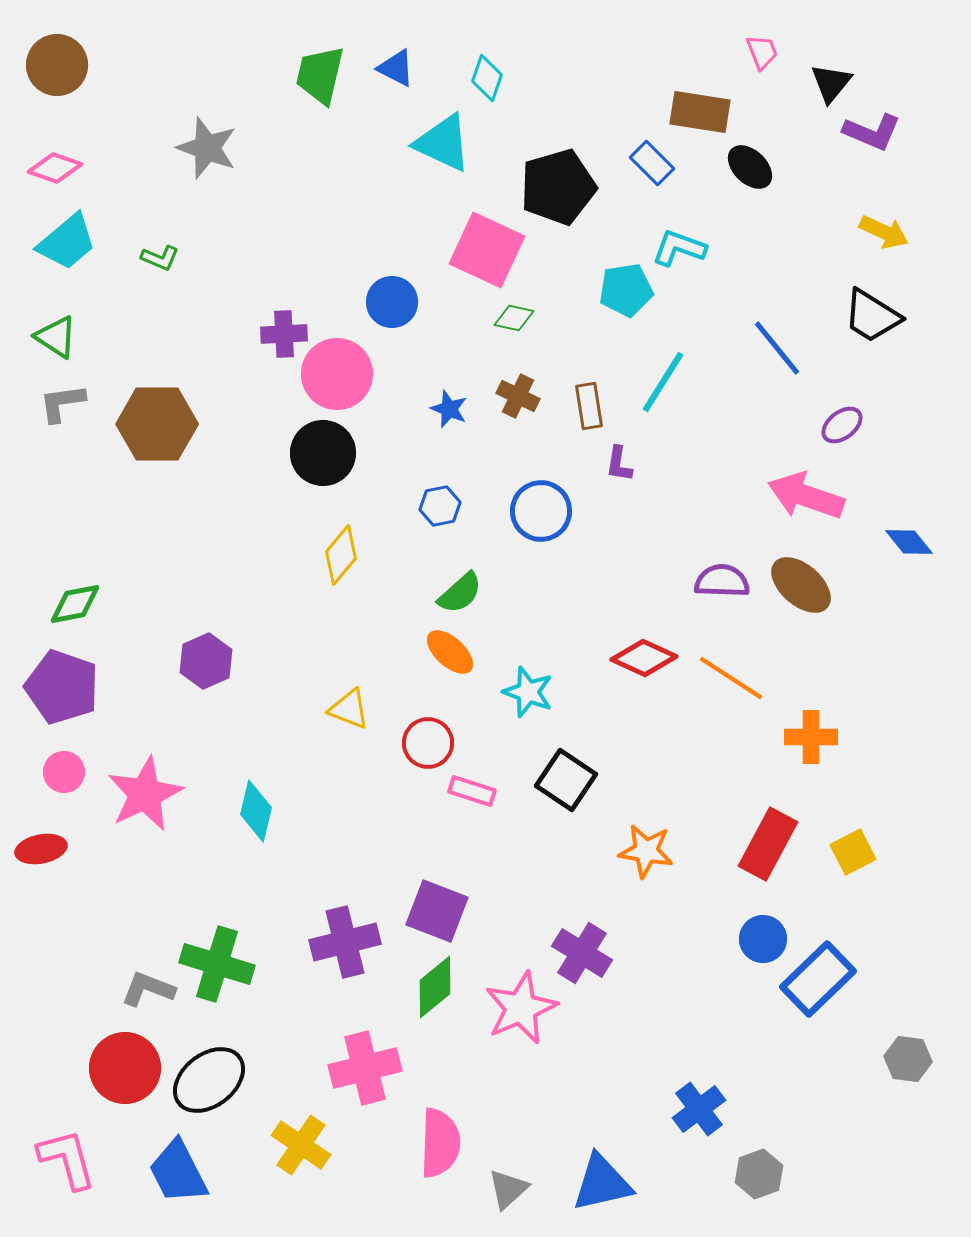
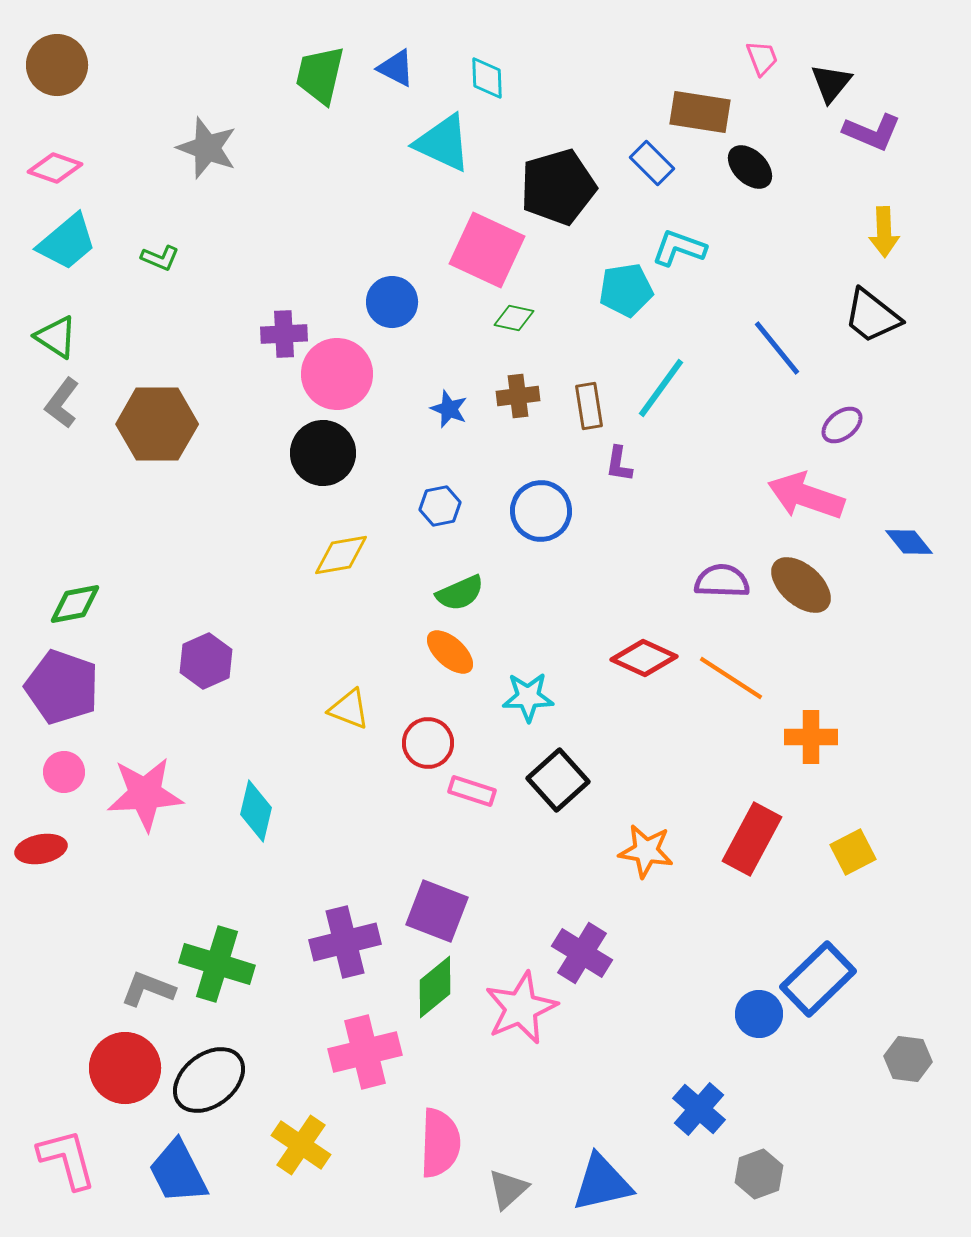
pink trapezoid at (762, 52): moved 6 px down
cyan diamond at (487, 78): rotated 21 degrees counterclockwise
yellow arrow at (884, 232): rotated 63 degrees clockwise
black trapezoid at (872, 316): rotated 6 degrees clockwise
cyan line at (663, 382): moved 2 px left, 6 px down; rotated 4 degrees clockwise
brown cross at (518, 396): rotated 33 degrees counterclockwise
gray L-shape at (62, 403): rotated 45 degrees counterclockwise
yellow diamond at (341, 555): rotated 40 degrees clockwise
green semicircle at (460, 593): rotated 18 degrees clockwise
cyan star at (528, 692): moved 5 px down; rotated 21 degrees counterclockwise
black square at (566, 780): moved 8 px left; rotated 14 degrees clockwise
pink star at (145, 794): rotated 22 degrees clockwise
red rectangle at (768, 844): moved 16 px left, 5 px up
blue circle at (763, 939): moved 4 px left, 75 px down
pink cross at (365, 1068): moved 16 px up
blue cross at (699, 1109): rotated 12 degrees counterclockwise
